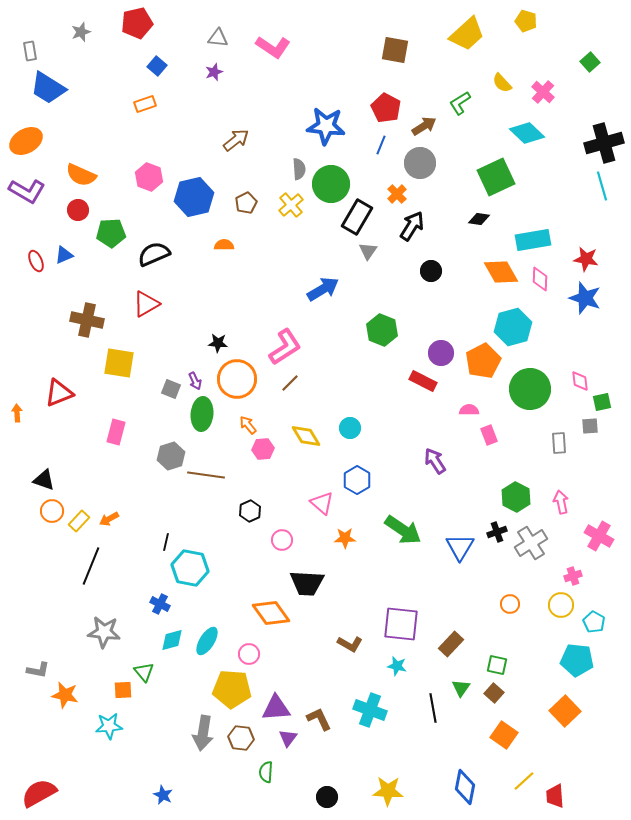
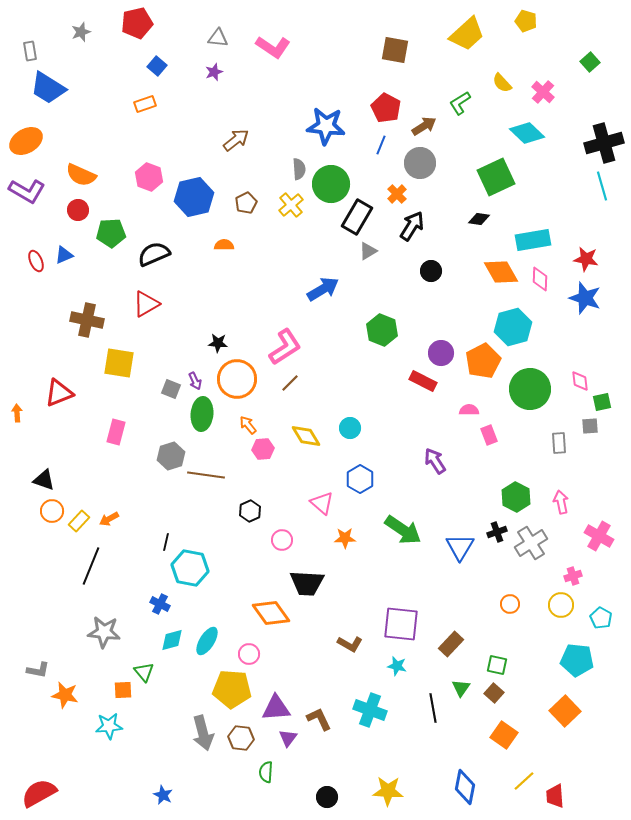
gray triangle at (368, 251): rotated 24 degrees clockwise
blue hexagon at (357, 480): moved 3 px right, 1 px up
cyan pentagon at (594, 622): moved 7 px right, 4 px up
gray arrow at (203, 733): rotated 24 degrees counterclockwise
